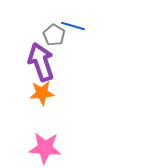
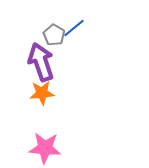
blue line: moved 1 px right, 2 px down; rotated 55 degrees counterclockwise
